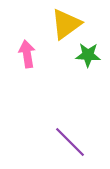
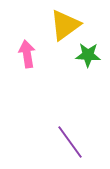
yellow triangle: moved 1 px left, 1 px down
purple line: rotated 9 degrees clockwise
